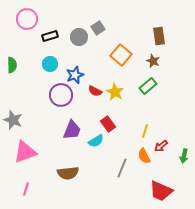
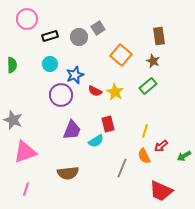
red rectangle: rotated 21 degrees clockwise
green arrow: rotated 48 degrees clockwise
